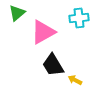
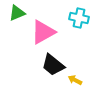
green triangle: rotated 18 degrees clockwise
cyan cross: rotated 18 degrees clockwise
black trapezoid: rotated 20 degrees counterclockwise
